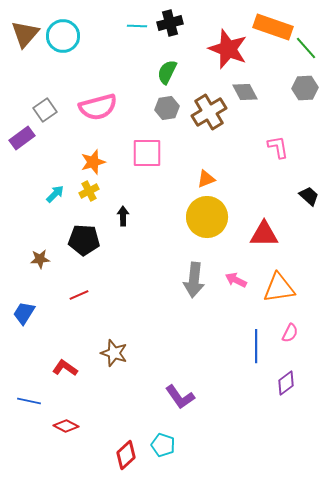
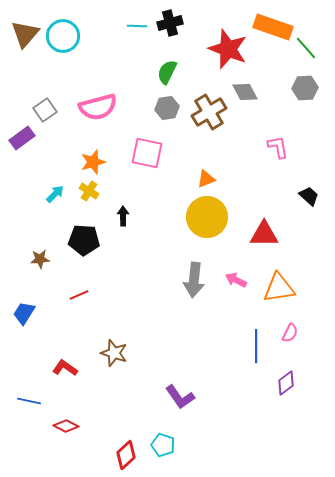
pink square at (147, 153): rotated 12 degrees clockwise
yellow cross at (89, 191): rotated 30 degrees counterclockwise
